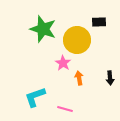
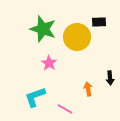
yellow circle: moved 3 px up
pink star: moved 14 px left
orange arrow: moved 9 px right, 11 px down
pink line: rotated 14 degrees clockwise
